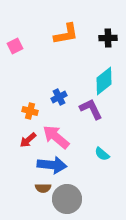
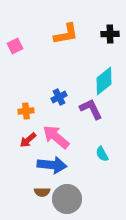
black cross: moved 2 px right, 4 px up
orange cross: moved 4 px left; rotated 21 degrees counterclockwise
cyan semicircle: rotated 21 degrees clockwise
brown semicircle: moved 1 px left, 4 px down
